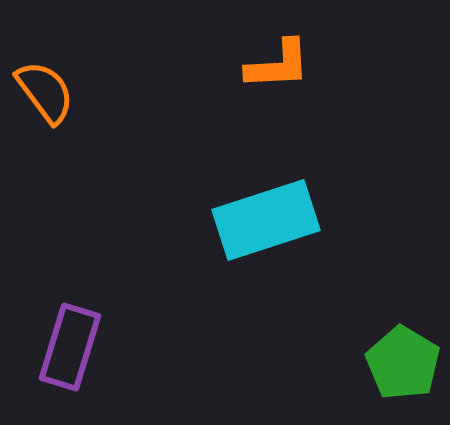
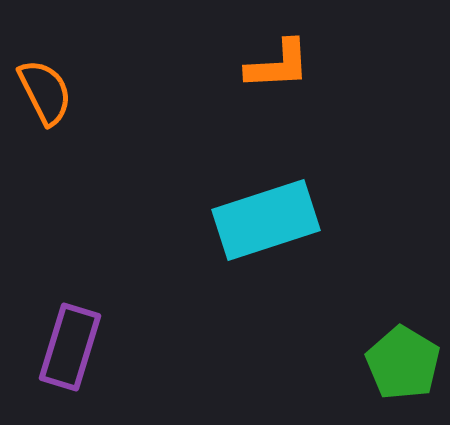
orange semicircle: rotated 10 degrees clockwise
